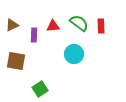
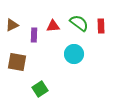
brown square: moved 1 px right, 1 px down
